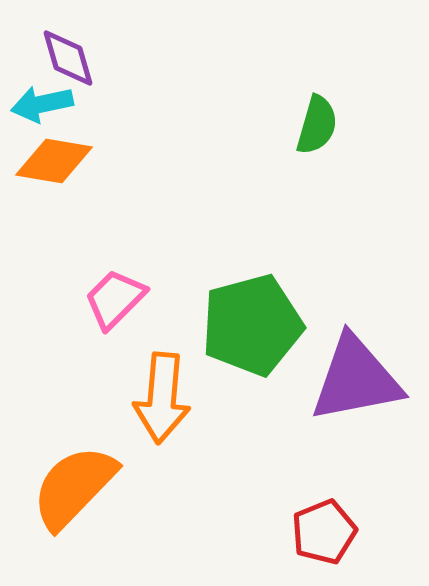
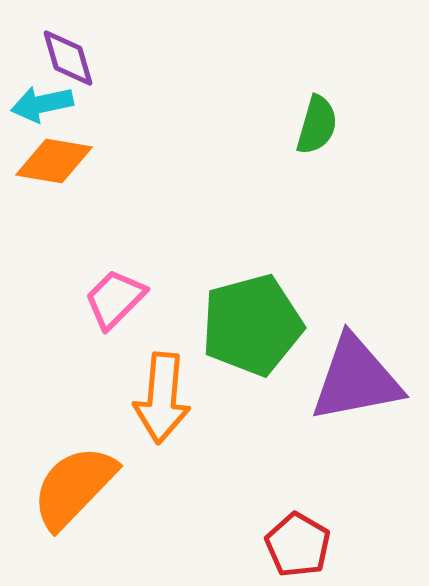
red pentagon: moved 26 px left, 13 px down; rotated 20 degrees counterclockwise
